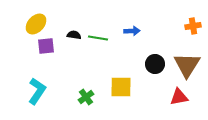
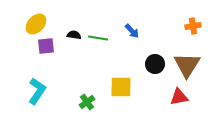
blue arrow: rotated 49 degrees clockwise
green cross: moved 1 px right, 5 px down
